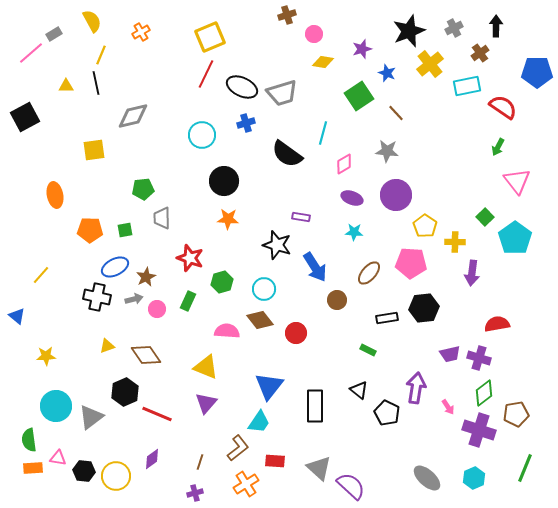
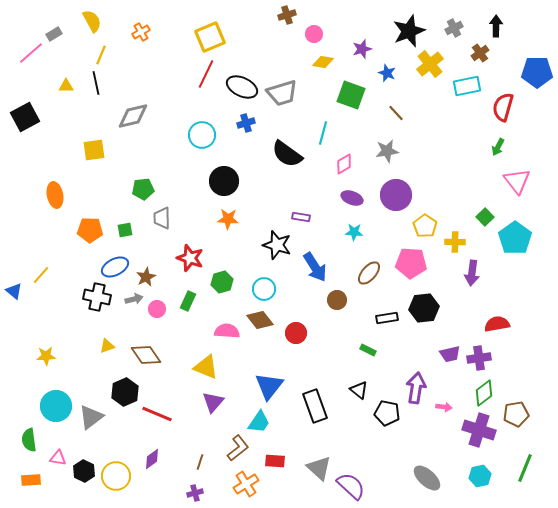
green square at (359, 96): moved 8 px left, 1 px up; rotated 36 degrees counterclockwise
red semicircle at (503, 107): rotated 108 degrees counterclockwise
gray star at (387, 151): rotated 15 degrees counterclockwise
blue triangle at (17, 316): moved 3 px left, 25 px up
purple cross at (479, 358): rotated 25 degrees counterclockwise
purple triangle at (206, 403): moved 7 px right, 1 px up
black rectangle at (315, 406): rotated 20 degrees counterclockwise
pink arrow at (448, 407): moved 4 px left; rotated 49 degrees counterclockwise
black pentagon at (387, 413): rotated 15 degrees counterclockwise
orange rectangle at (33, 468): moved 2 px left, 12 px down
black hexagon at (84, 471): rotated 20 degrees clockwise
cyan hexagon at (474, 478): moved 6 px right, 2 px up; rotated 10 degrees clockwise
